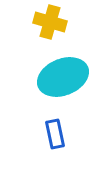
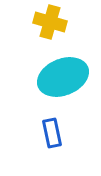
blue rectangle: moved 3 px left, 1 px up
